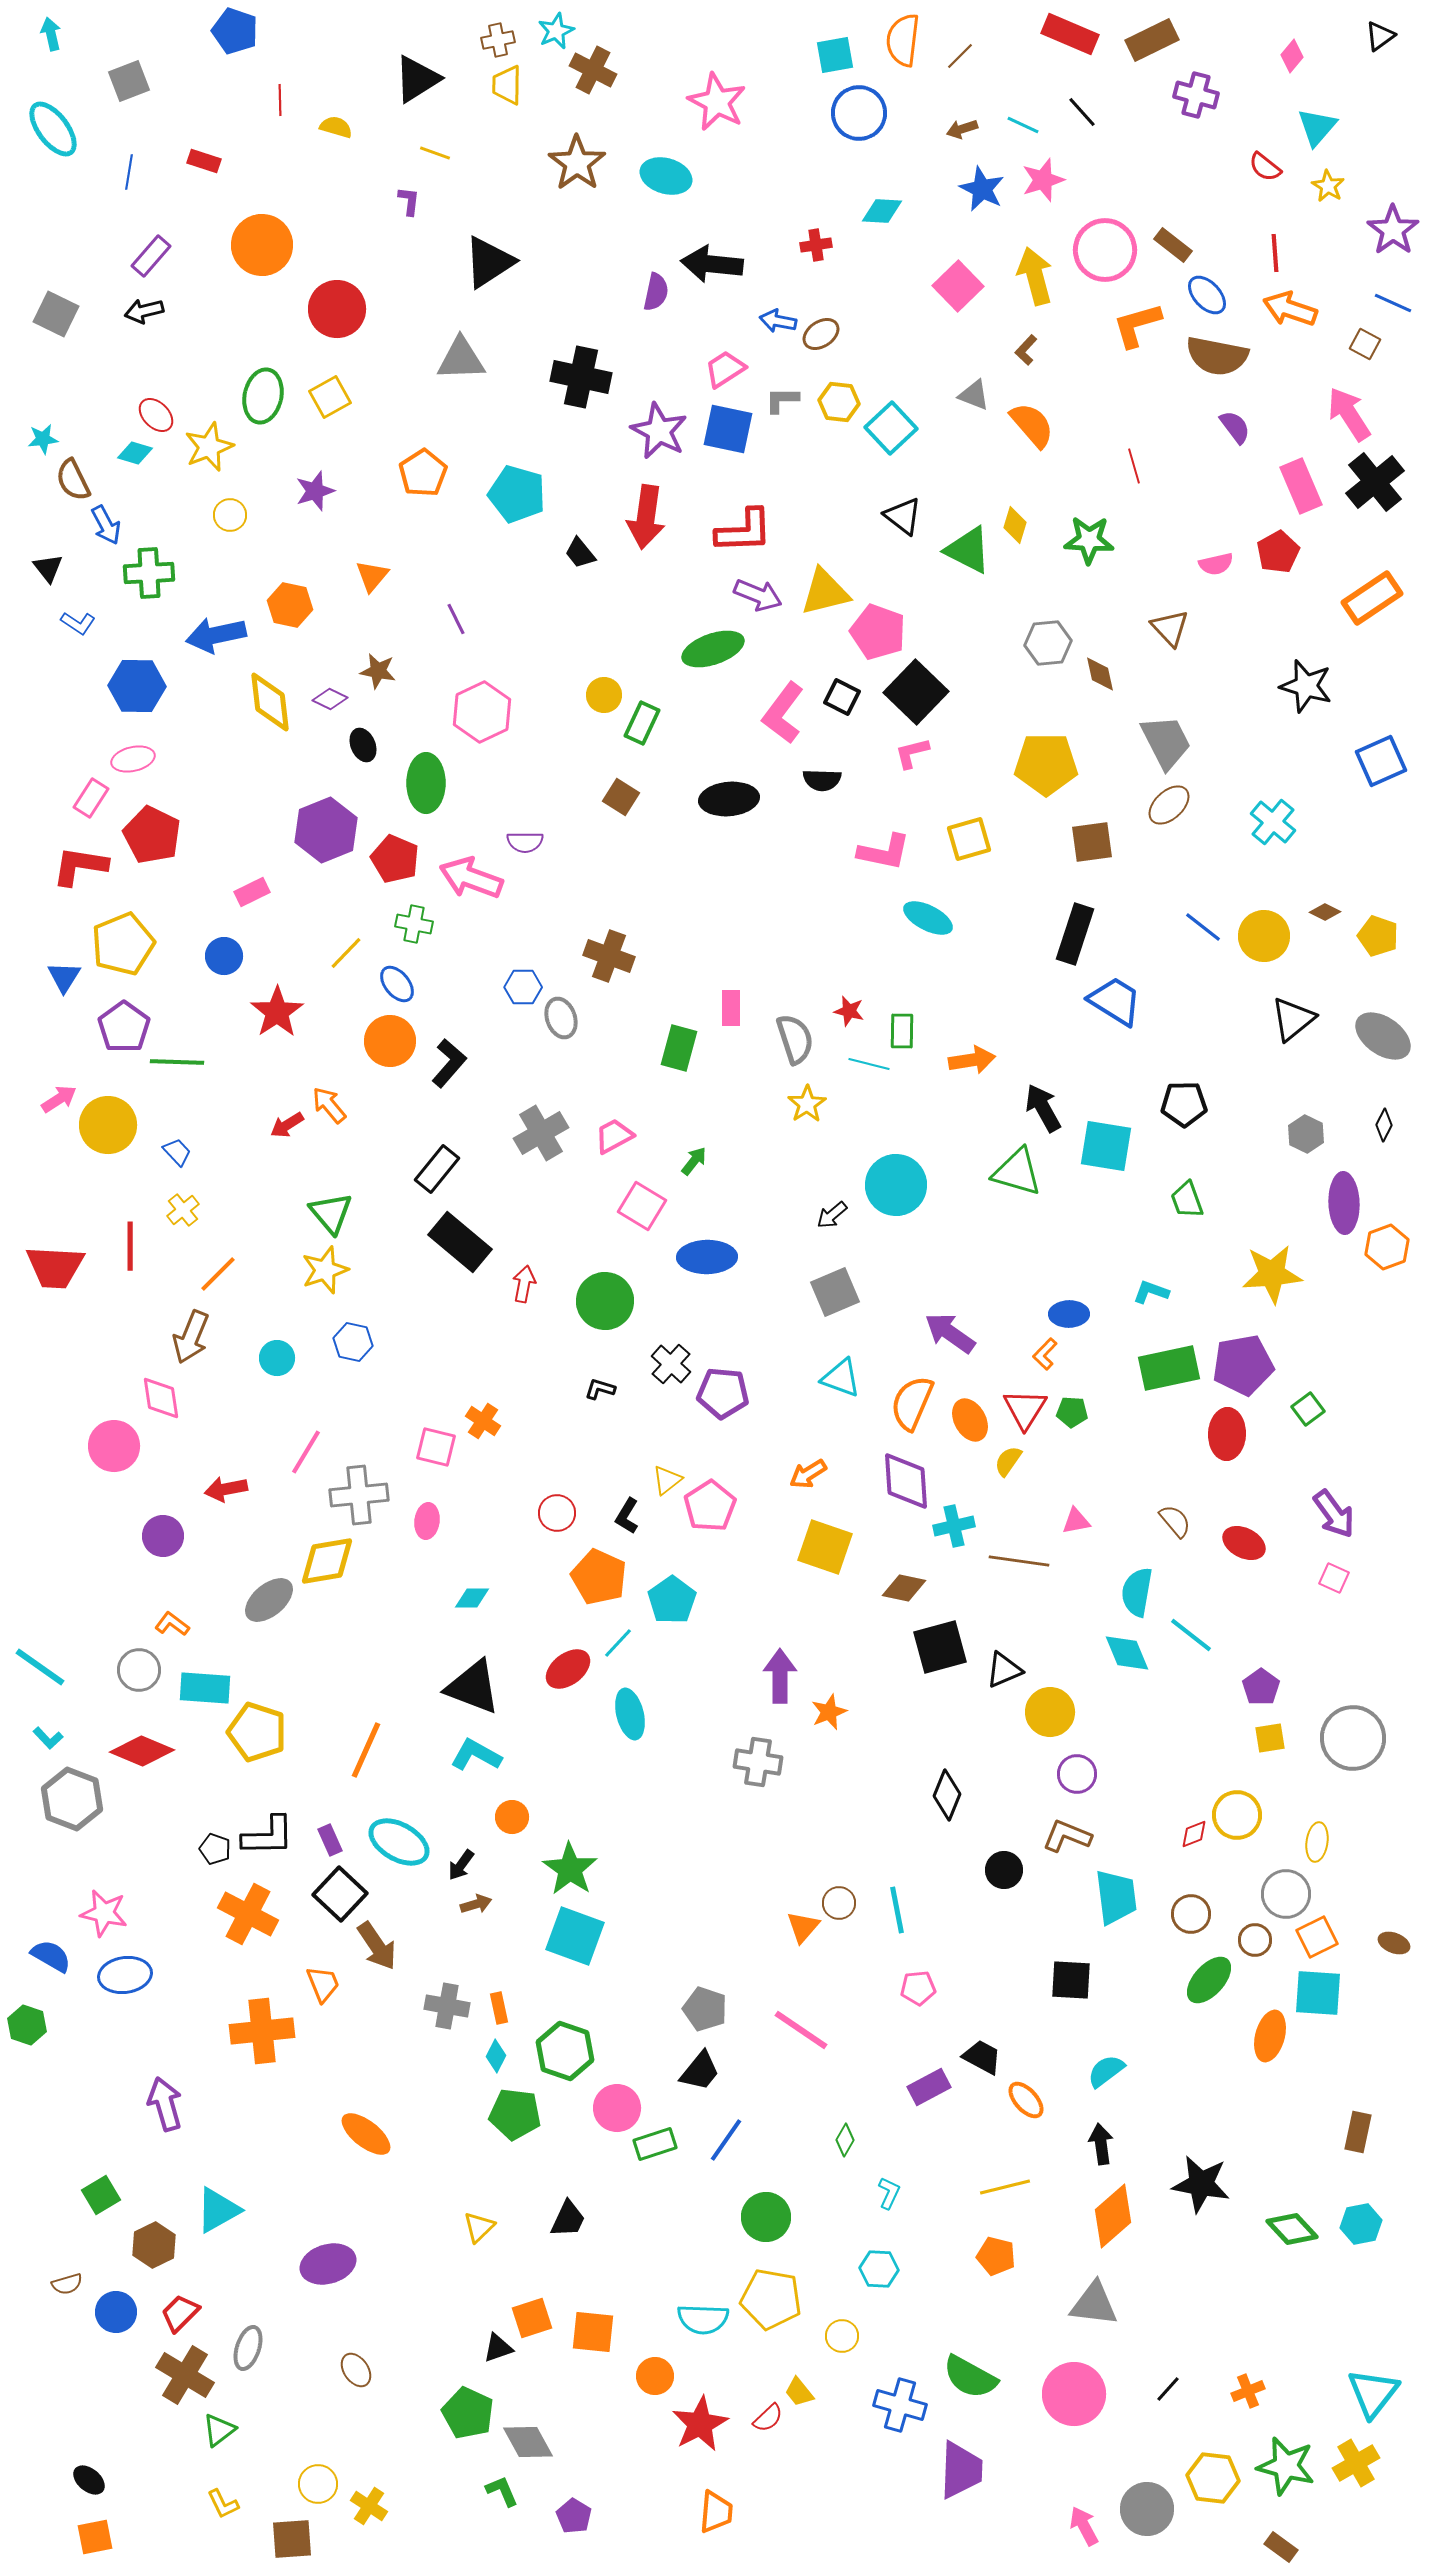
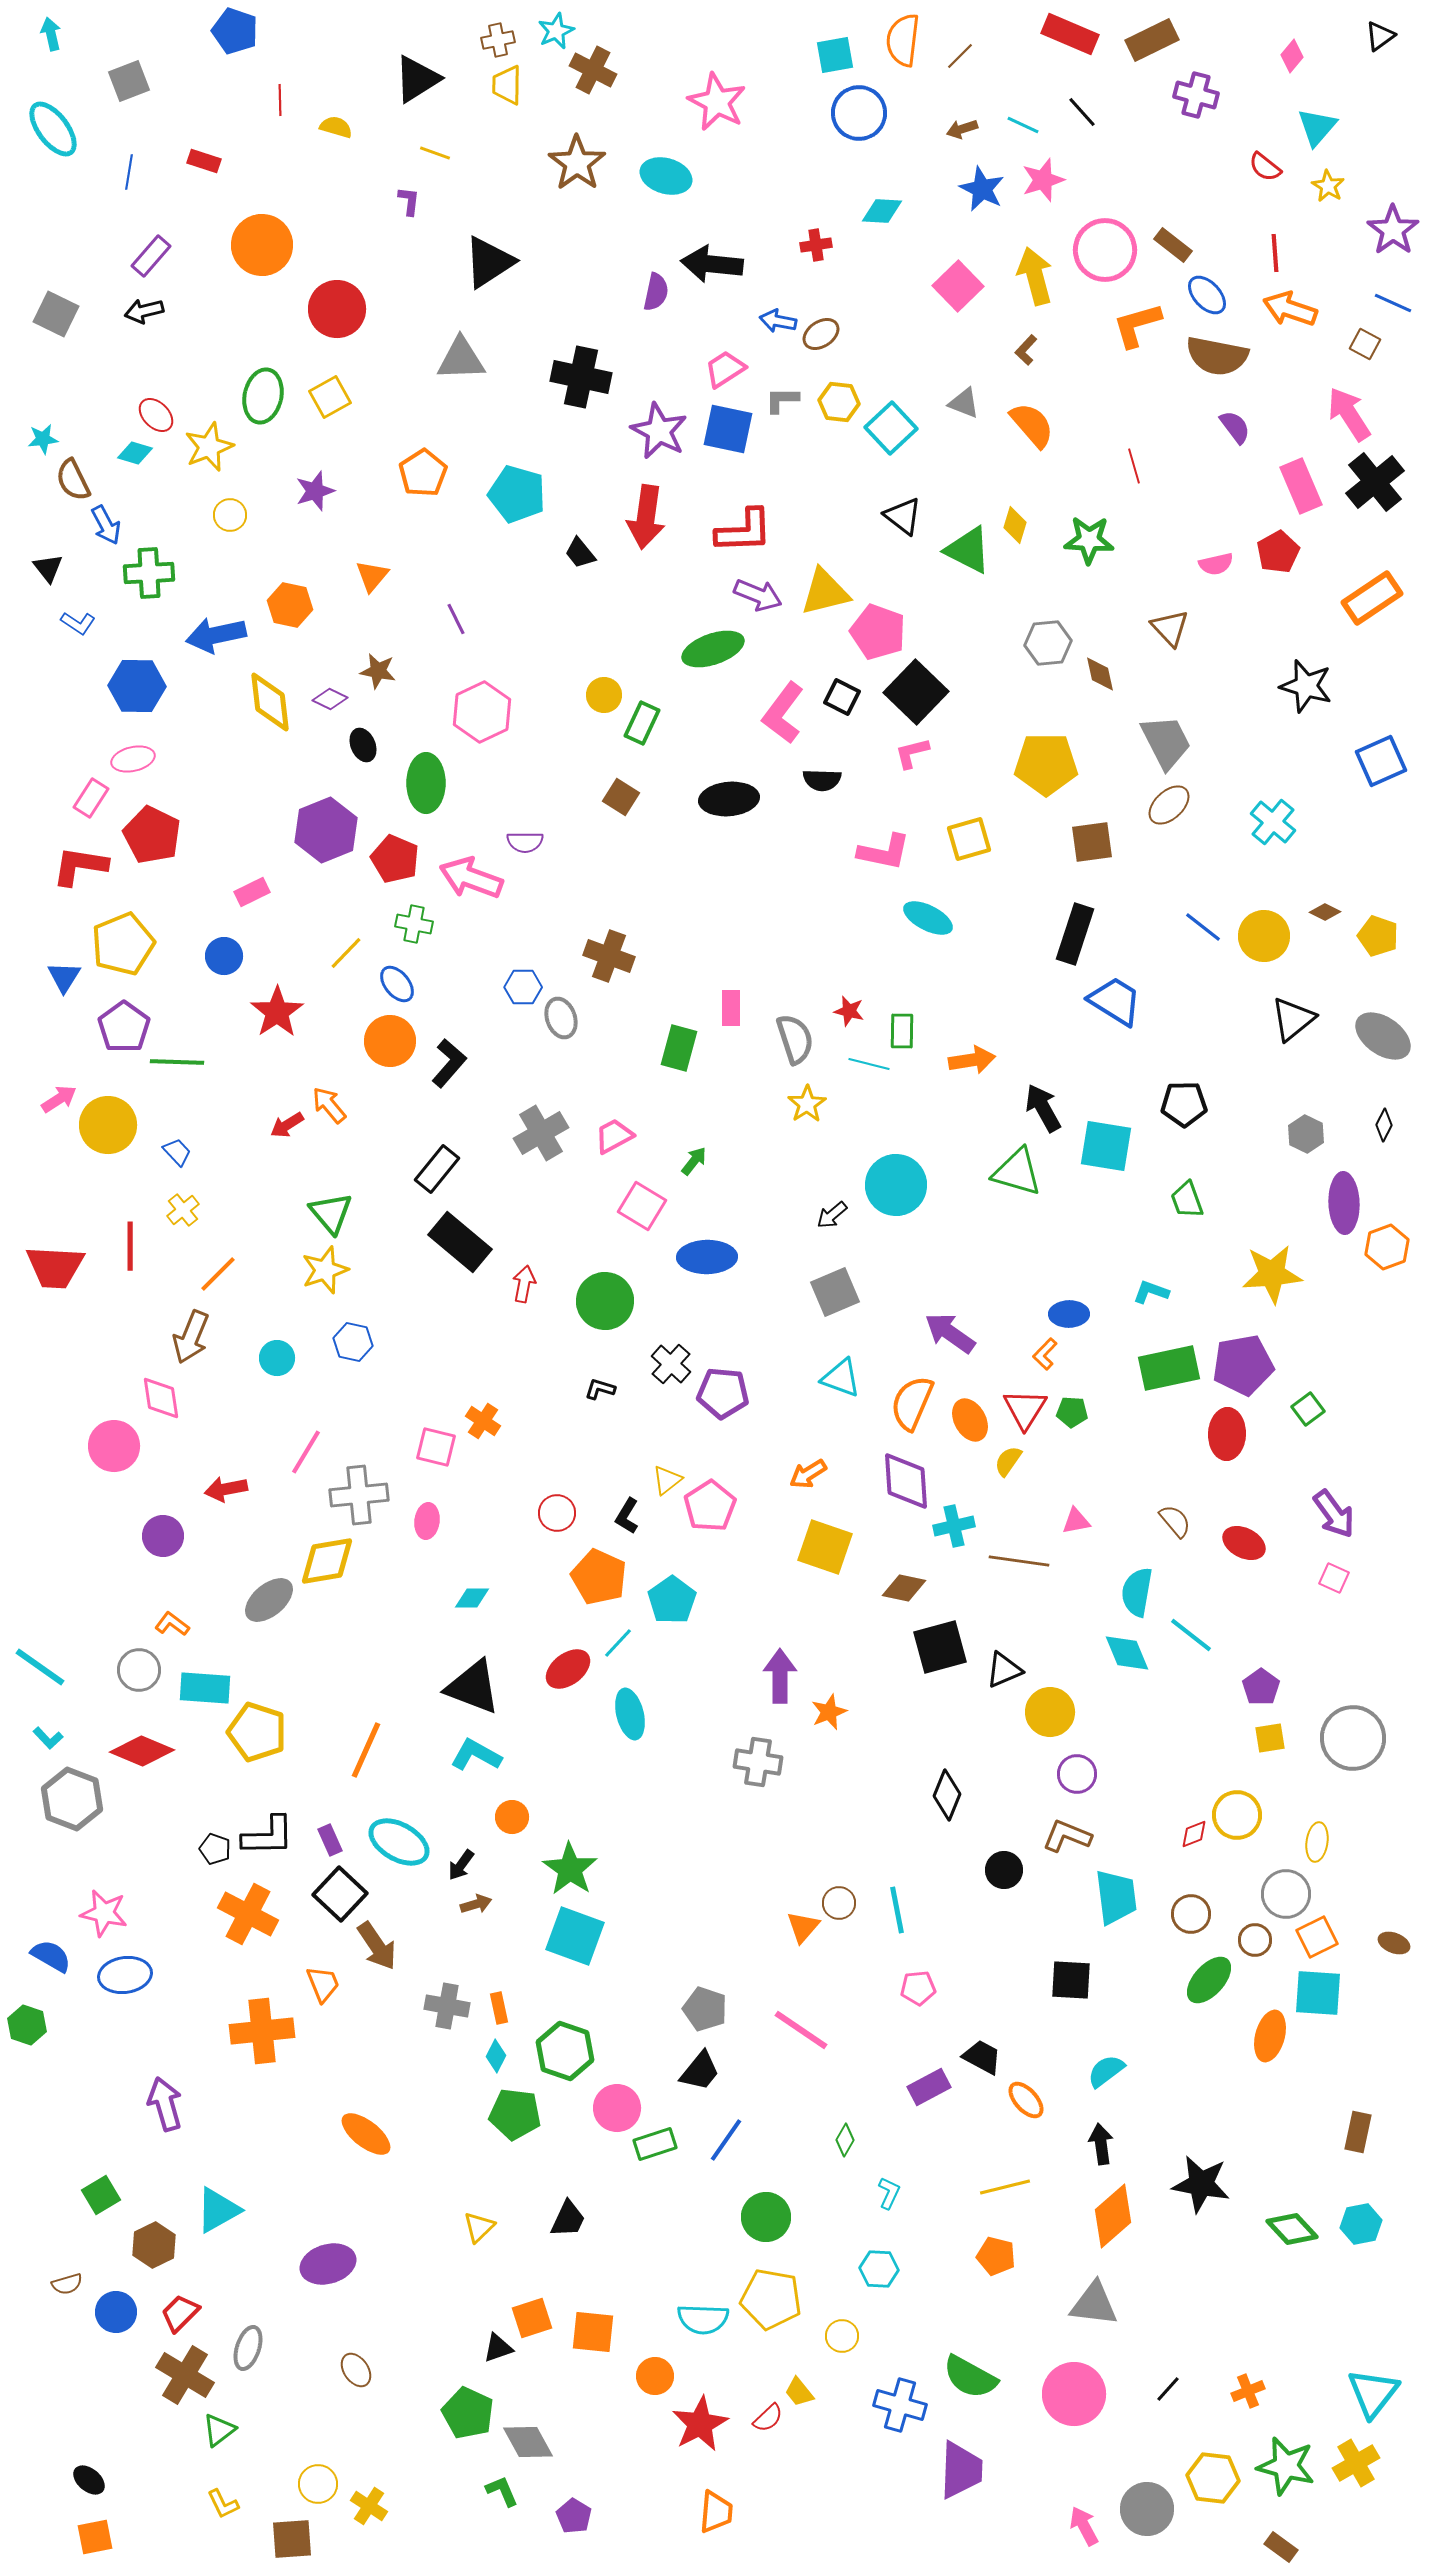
gray triangle at (974, 395): moved 10 px left, 8 px down
